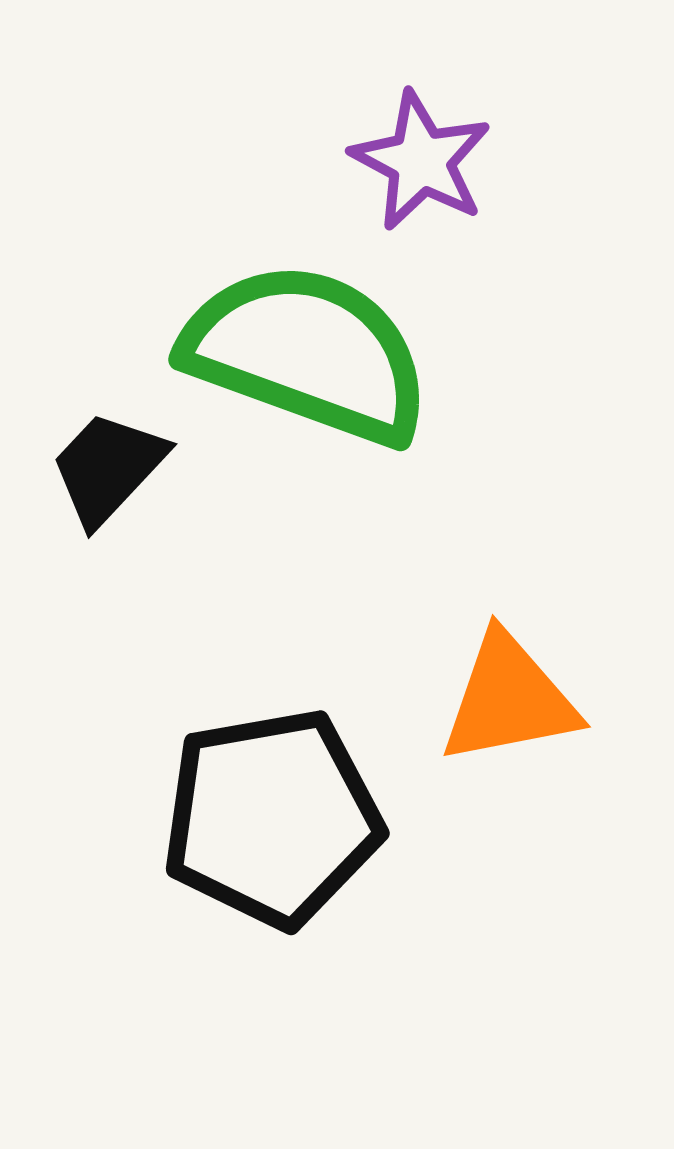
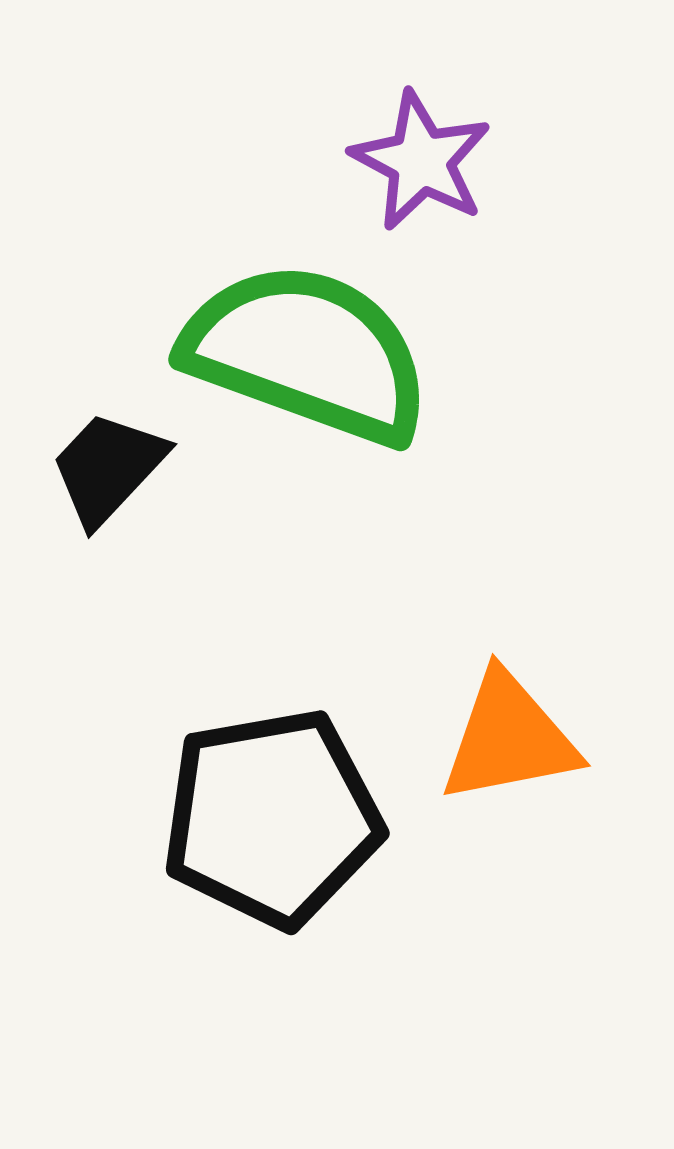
orange triangle: moved 39 px down
